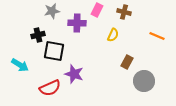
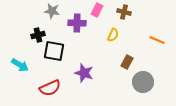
gray star: rotated 21 degrees clockwise
orange line: moved 4 px down
purple star: moved 10 px right, 1 px up
gray circle: moved 1 px left, 1 px down
